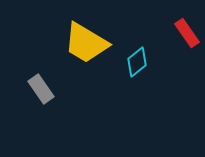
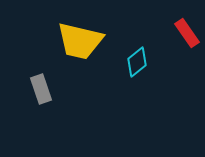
yellow trapezoid: moved 6 px left, 2 px up; rotated 18 degrees counterclockwise
gray rectangle: rotated 16 degrees clockwise
